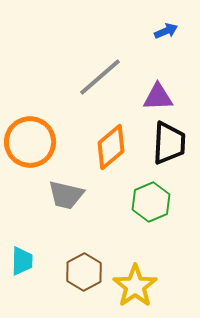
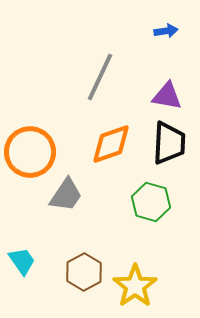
blue arrow: rotated 15 degrees clockwise
gray line: rotated 24 degrees counterclockwise
purple triangle: moved 9 px right, 1 px up; rotated 12 degrees clockwise
orange circle: moved 10 px down
orange diamond: moved 3 px up; rotated 21 degrees clockwise
gray trapezoid: rotated 69 degrees counterclockwise
green hexagon: rotated 21 degrees counterclockwise
cyan trapezoid: rotated 36 degrees counterclockwise
